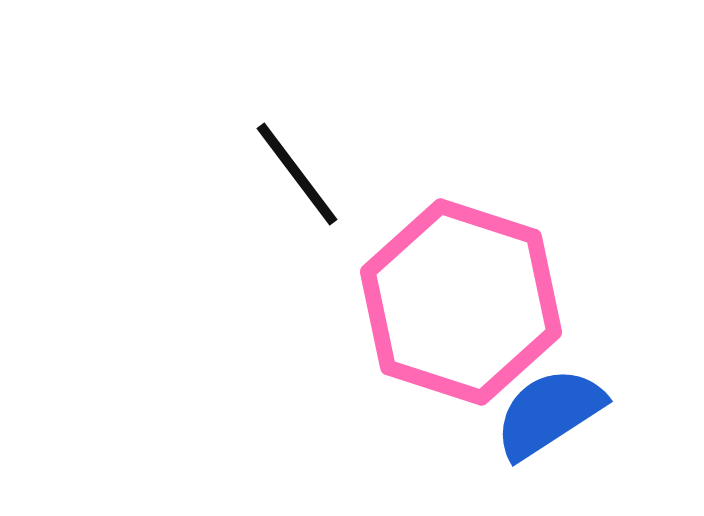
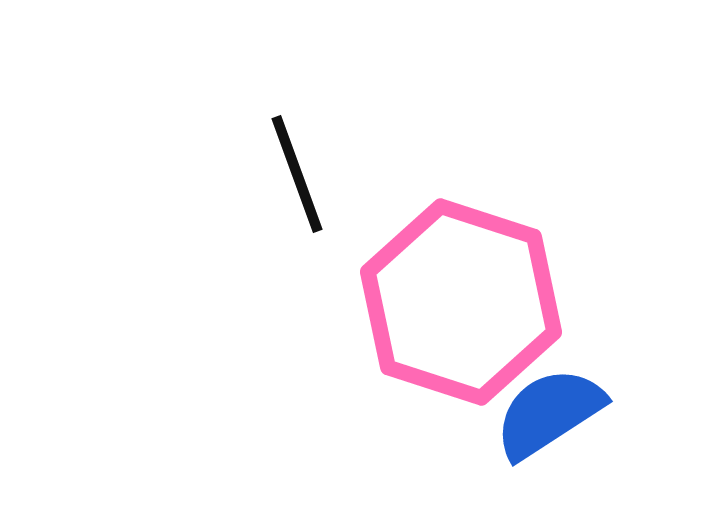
black line: rotated 17 degrees clockwise
